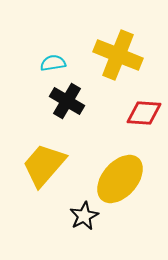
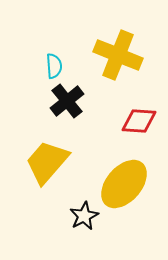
cyan semicircle: moved 1 px right, 3 px down; rotated 95 degrees clockwise
black cross: rotated 20 degrees clockwise
red diamond: moved 5 px left, 8 px down
yellow trapezoid: moved 3 px right, 3 px up
yellow ellipse: moved 4 px right, 5 px down
